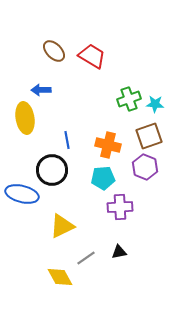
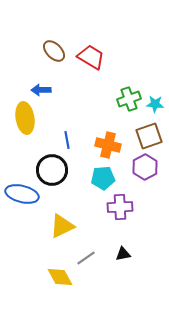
red trapezoid: moved 1 px left, 1 px down
purple hexagon: rotated 10 degrees clockwise
black triangle: moved 4 px right, 2 px down
